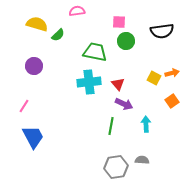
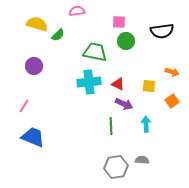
orange arrow: moved 1 px up; rotated 32 degrees clockwise
yellow square: moved 5 px left, 8 px down; rotated 24 degrees counterclockwise
red triangle: rotated 24 degrees counterclockwise
green line: rotated 12 degrees counterclockwise
blue trapezoid: rotated 40 degrees counterclockwise
